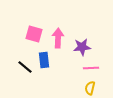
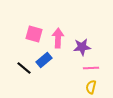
blue rectangle: rotated 56 degrees clockwise
black line: moved 1 px left, 1 px down
yellow semicircle: moved 1 px right, 1 px up
